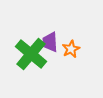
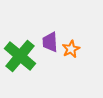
green cross: moved 11 px left, 2 px down
